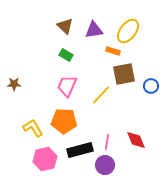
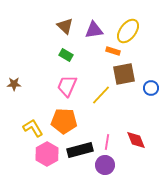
blue circle: moved 2 px down
pink hexagon: moved 2 px right, 5 px up; rotated 15 degrees counterclockwise
